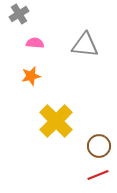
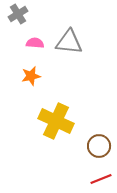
gray cross: moved 1 px left
gray triangle: moved 16 px left, 3 px up
yellow cross: rotated 20 degrees counterclockwise
red line: moved 3 px right, 4 px down
